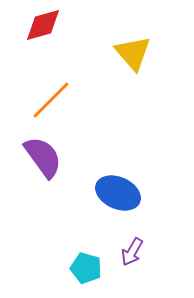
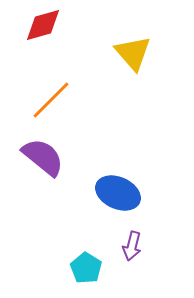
purple semicircle: rotated 15 degrees counterclockwise
purple arrow: moved 6 px up; rotated 16 degrees counterclockwise
cyan pentagon: rotated 16 degrees clockwise
